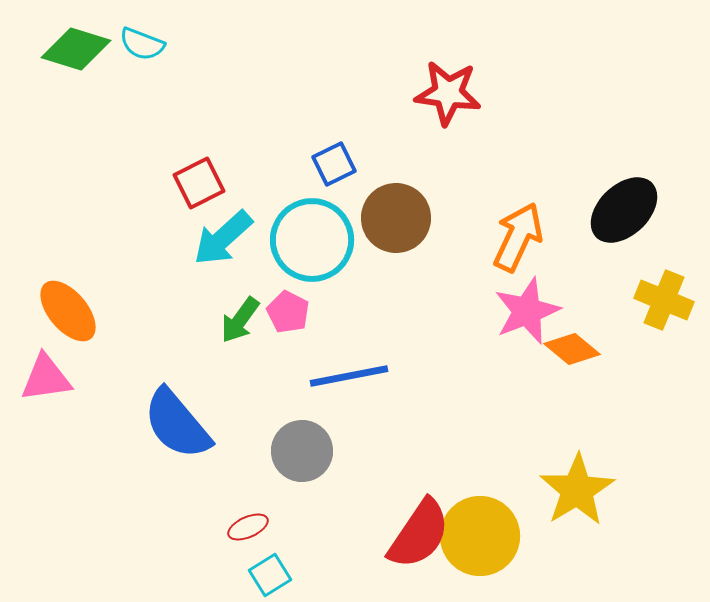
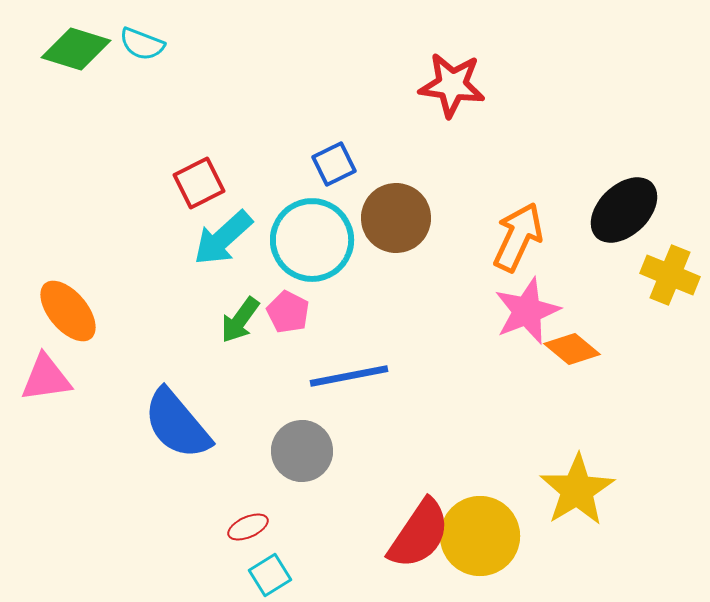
red star: moved 4 px right, 8 px up
yellow cross: moved 6 px right, 25 px up
